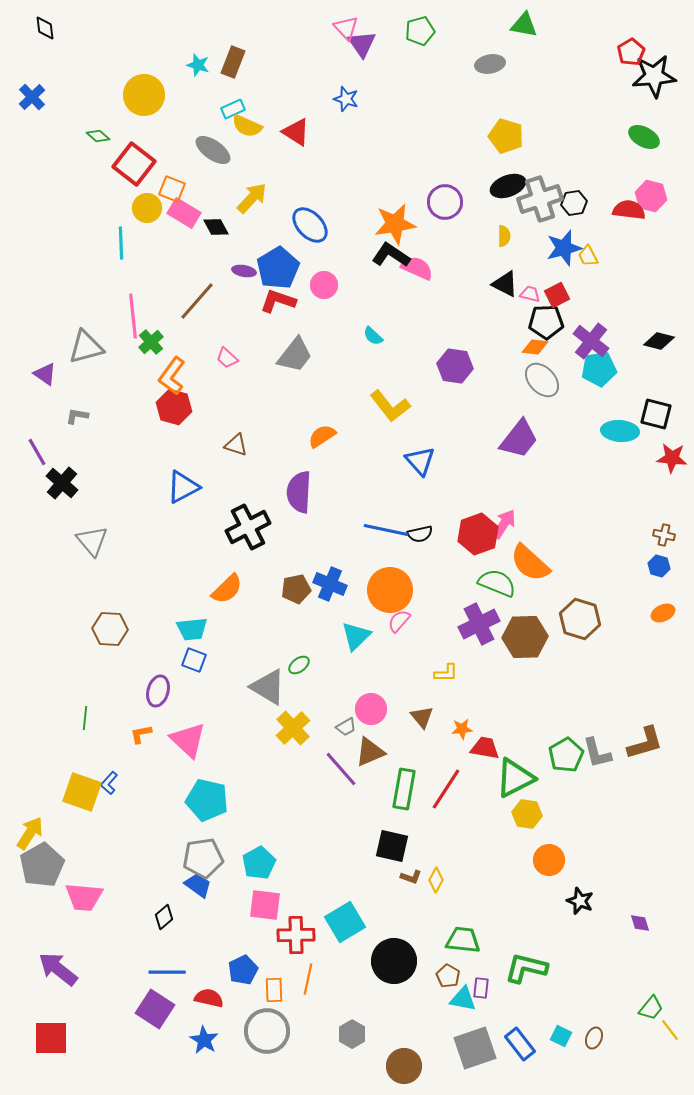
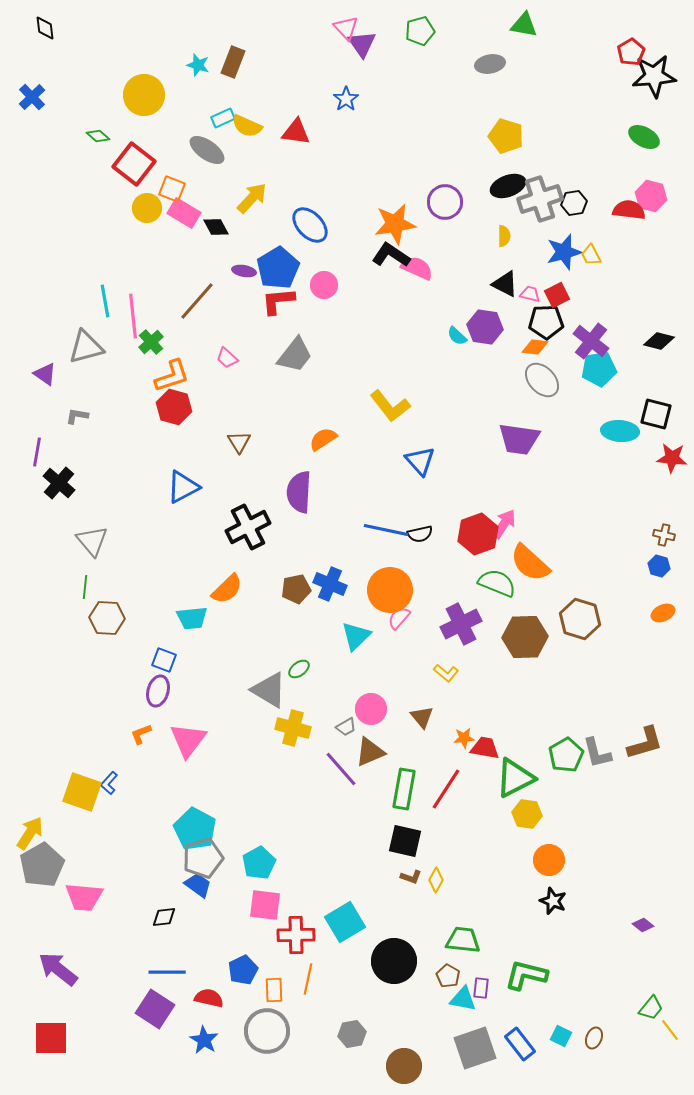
blue star at (346, 99): rotated 20 degrees clockwise
cyan rectangle at (233, 109): moved 10 px left, 9 px down
red triangle at (296, 132): rotated 24 degrees counterclockwise
gray ellipse at (213, 150): moved 6 px left
cyan line at (121, 243): moved 16 px left, 58 px down; rotated 8 degrees counterclockwise
blue star at (564, 248): moved 4 px down
yellow trapezoid at (588, 256): moved 3 px right, 1 px up
red L-shape at (278, 301): rotated 24 degrees counterclockwise
cyan semicircle at (373, 336): moved 84 px right
purple hexagon at (455, 366): moved 30 px right, 39 px up
orange L-shape at (172, 376): rotated 144 degrees counterclockwise
orange semicircle at (322, 436): moved 1 px right, 3 px down
purple trapezoid at (519, 439): rotated 60 degrees clockwise
brown triangle at (236, 445): moved 3 px right, 3 px up; rotated 40 degrees clockwise
purple line at (37, 452): rotated 40 degrees clockwise
black cross at (62, 483): moved 3 px left
pink semicircle at (399, 621): moved 3 px up
purple cross at (479, 624): moved 18 px left
brown hexagon at (110, 629): moved 3 px left, 11 px up
cyan trapezoid at (192, 629): moved 11 px up
blue square at (194, 660): moved 30 px left
green ellipse at (299, 665): moved 4 px down
yellow L-shape at (446, 673): rotated 40 degrees clockwise
gray triangle at (268, 687): moved 1 px right, 3 px down
green line at (85, 718): moved 131 px up
yellow cross at (293, 728): rotated 32 degrees counterclockwise
orange star at (462, 729): moved 2 px right, 9 px down
orange L-shape at (141, 734): rotated 10 degrees counterclockwise
pink triangle at (188, 740): rotated 24 degrees clockwise
cyan pentagon at (207, 800): moved 12 px left, 29 px down; rotated 15 degrees clockwise
black square at (392, 846): moved 13 px right, 5 px up
gray pentagon at (203, 858): rotated 9 degrees counterclockwise
black star at (580, 901): moved 27 px left
black diamond at (164, 917): rotated 35 degrees clockwise
purple diamond at (640, 923): moved 3 px right, 2 px down; rotated 35 degrees counterclockwise
green L-shape at (526, 968): moved 7 px down
gray hexagon at (352, 1034): rotated 20 degrees clockwise
